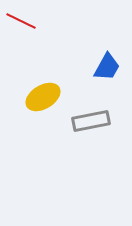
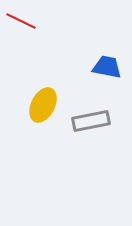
blue trapezoid: rotated 108 degrees counterclockwise
yellow ellipse: moved 8 px down; rotated 32 degrees counterclockwise
